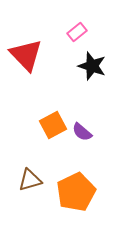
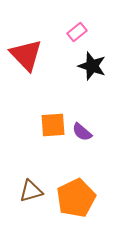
orange square: rotated 24 degrees clockwise
brown triangle: moved 1 px right, 11 px down
orange pentagon: moved 6 px down
